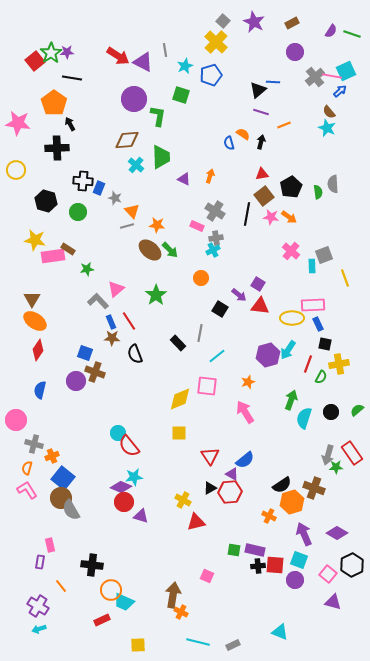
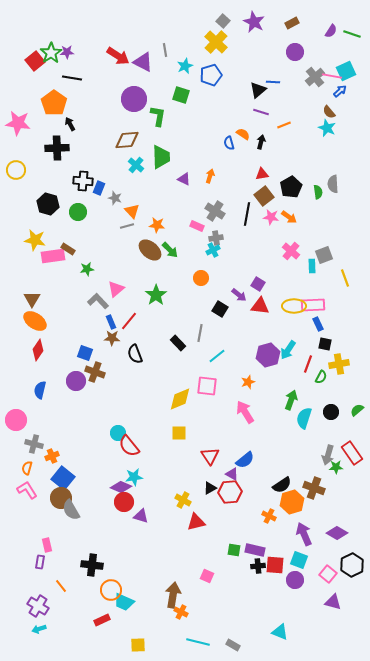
black hexagon at (46, 201): moved 2 px right, 3 px down
yellow ellipse at (292, 318): moved 2 px right, 12 px up
red line at (129, 321): rotated 72 degrees clockwise
pink rectangle at (50, 545): moved 3 px left
gray rectangle at (233, 645): rotated 56 degrees clockwise
